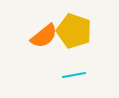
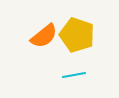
yellow pentagon: moved 3 px right, 4 px down
